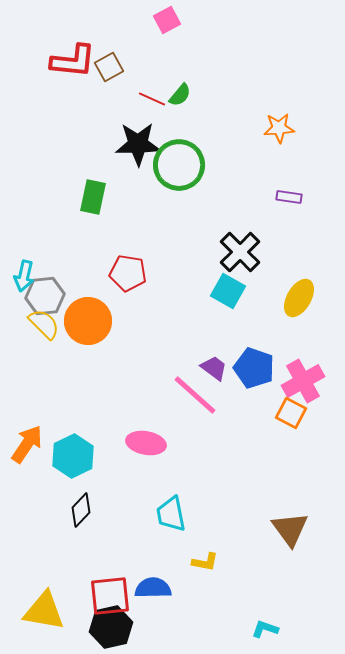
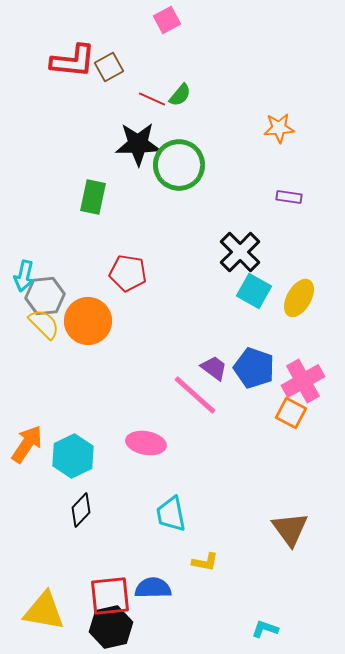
cyan square: moved 26 px right
